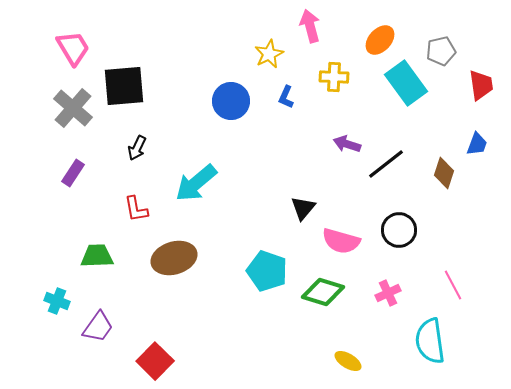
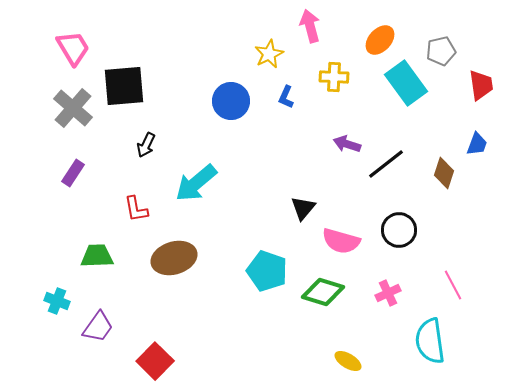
black arrow: moved 9 px right, 3 px up
